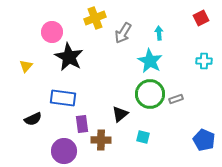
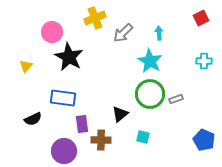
gray arrow: rotated 15 degrees clockwise
